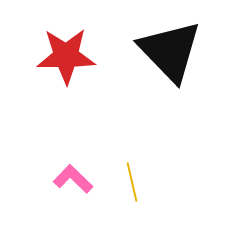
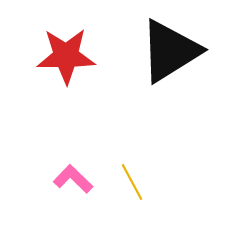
black triangle: rotated 42 degrees clockwise
yellow line: rotated 15 degrees counterclockwise
